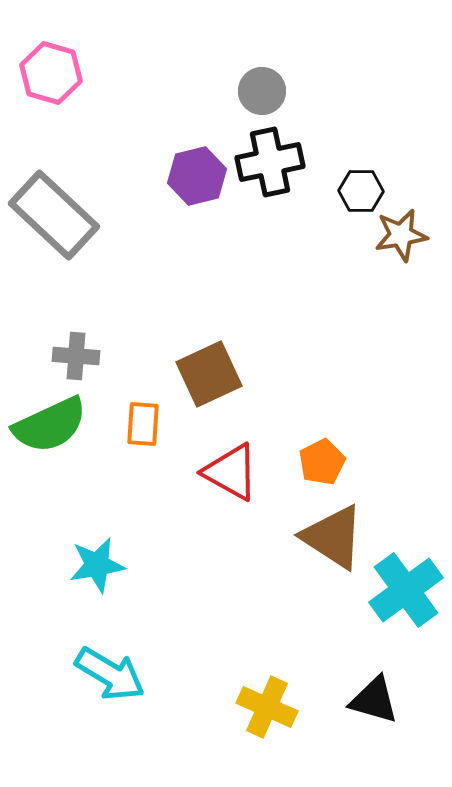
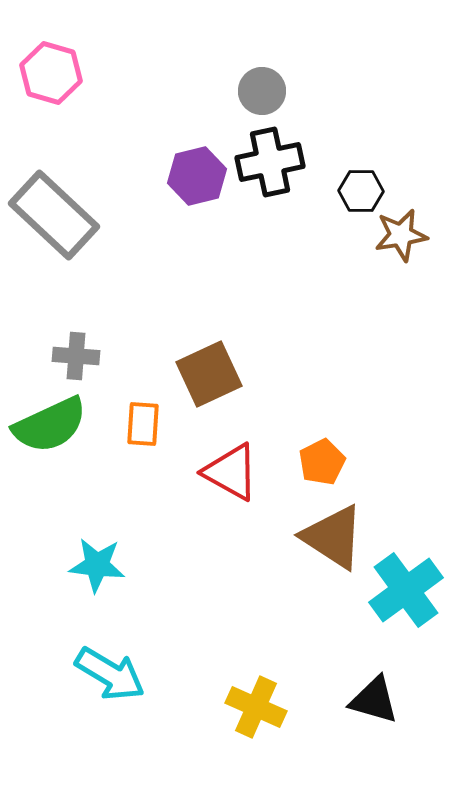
cyan star: rotated 16 degrees clockwise
yellow cross: moved 11 px left
